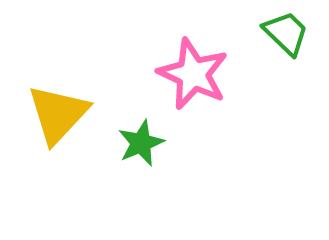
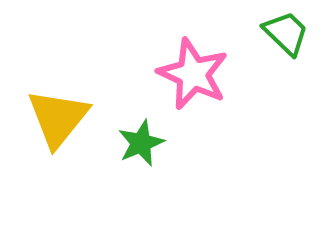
yellow triangle: moved 4 px down; rotated 4 degrees counterclockwise
